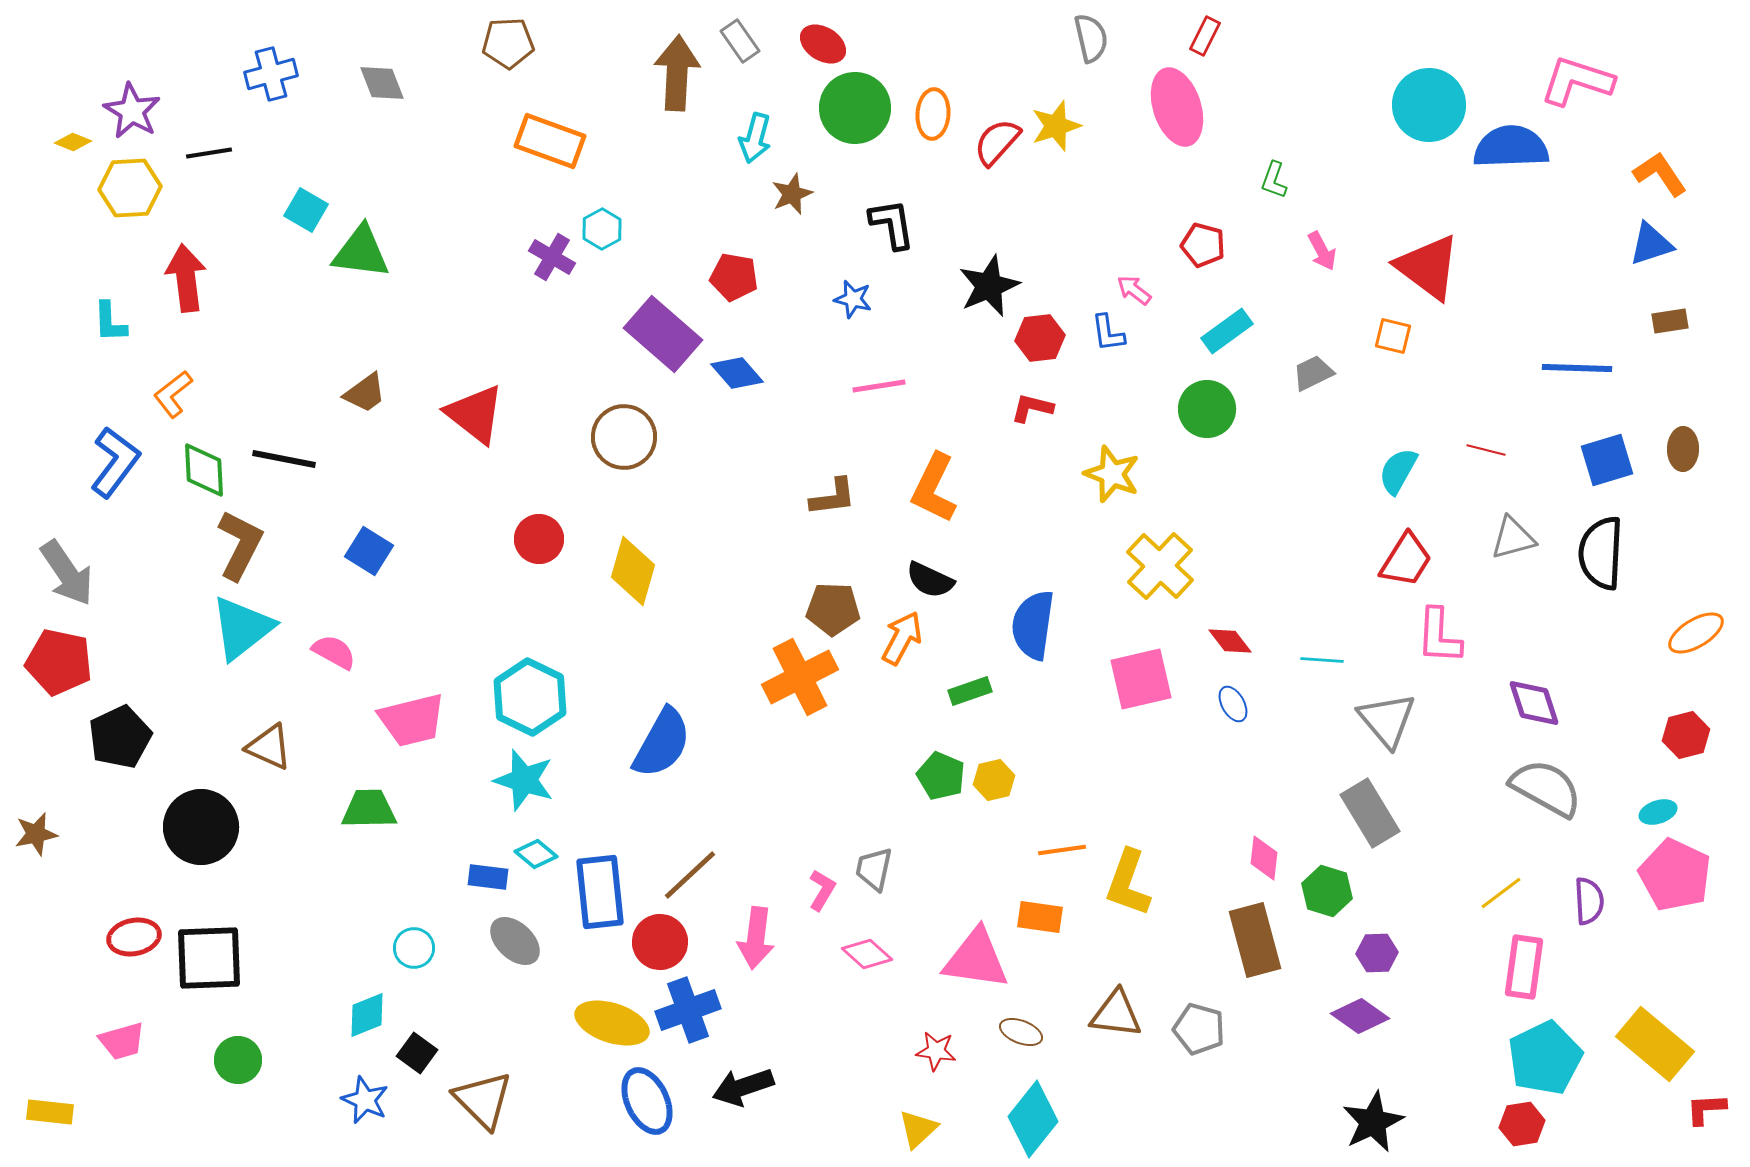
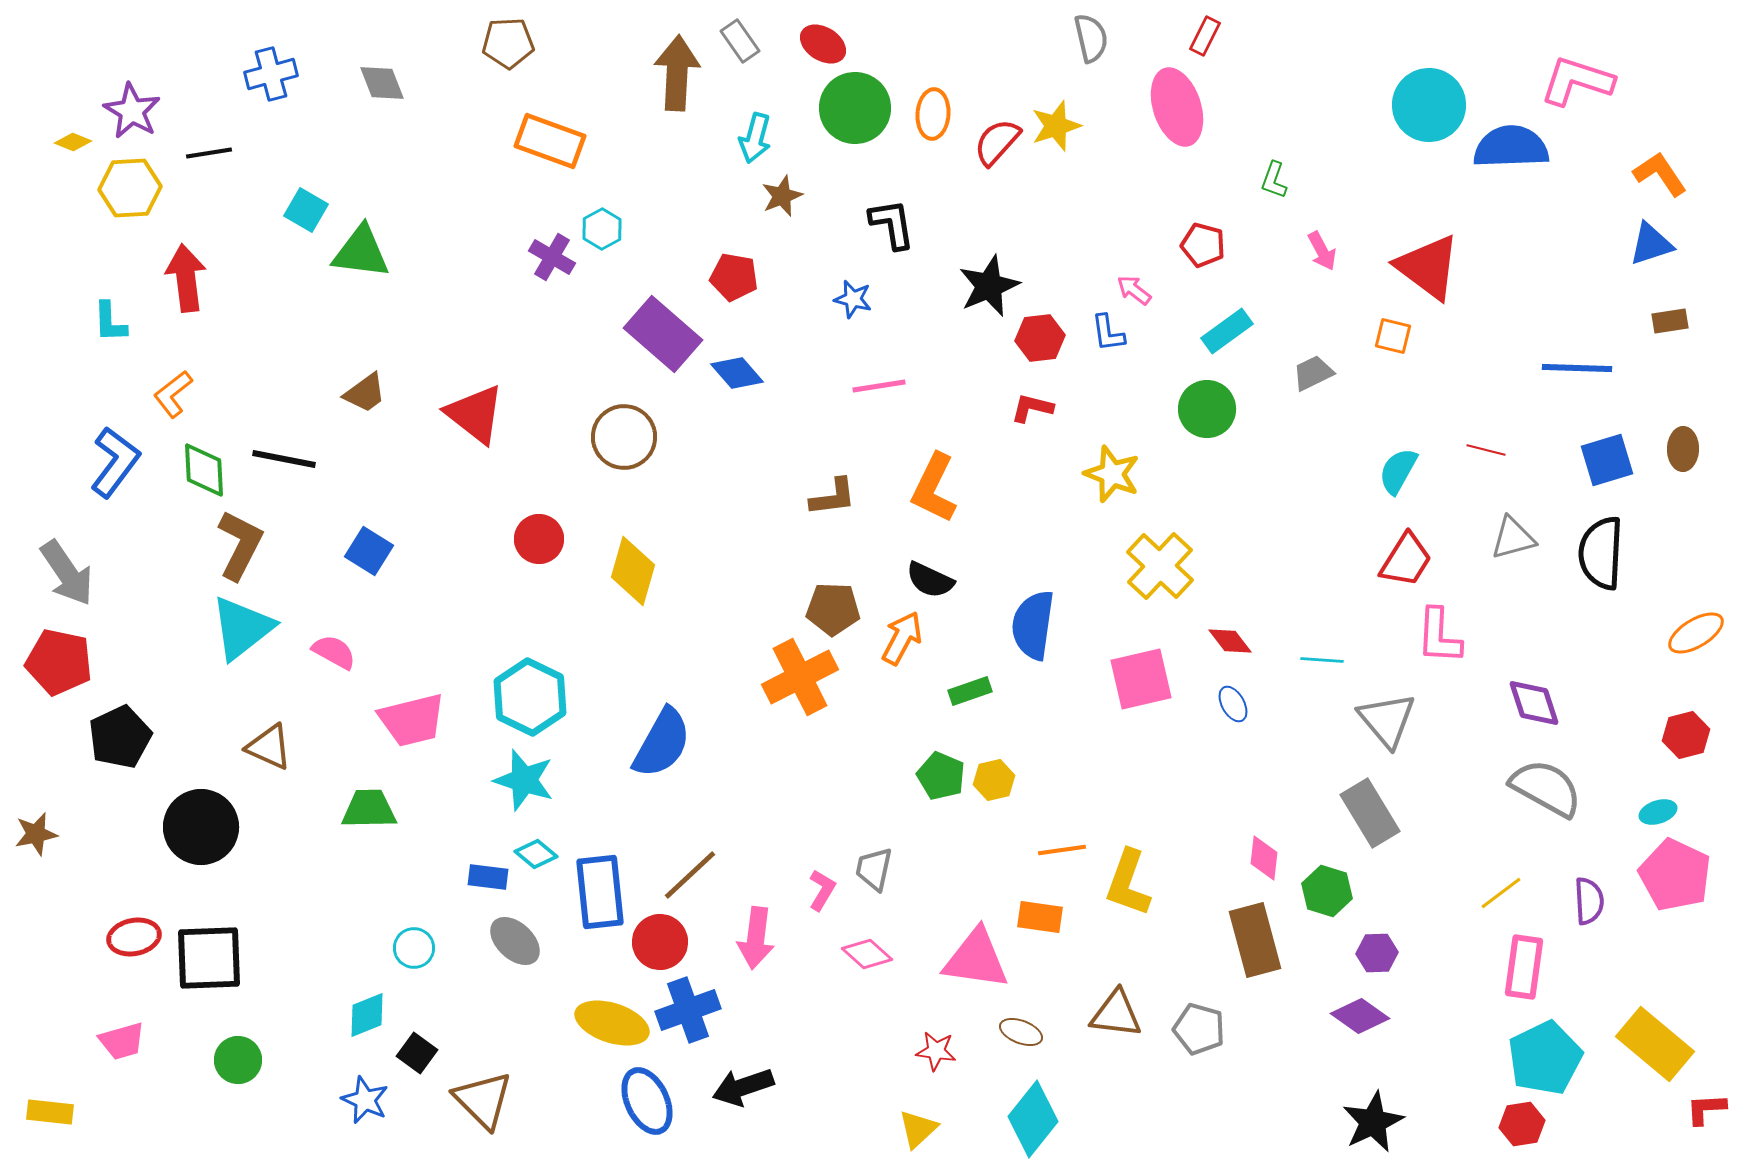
brown star at (792, 194): moved 10 px left, 2 px down
